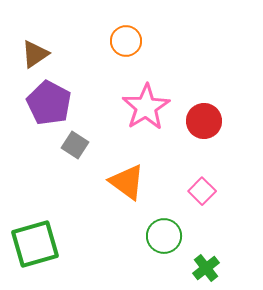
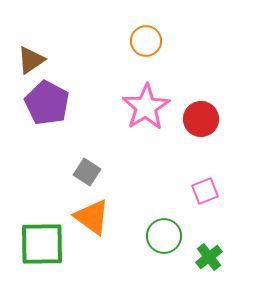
orange circle: moved 20 px right
brown triangle: moved 4 px left, 6 px down
purple pentagon: moved 2 px left
red circle: moved 3 px left, 2 px up
gray square: moved 12 px right, 27 px down
orange triangle: moved 35 px left, 35 px down
pink square: moved 3 px right; rotated 24 degrees clockwise
green square: moved 7 px right; rotated 15 degrees clockwise
green cross: moved 3 px right, 11 px up
